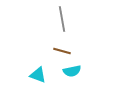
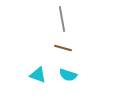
brown line: moved 1 px right, 3 px up
cyan semicircle: moved 4 px left, 4 px down; rotated 30 degrees clockwise
